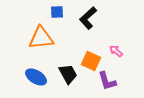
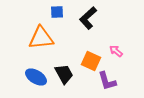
black trapezoid: moved 4 px left
